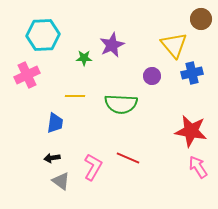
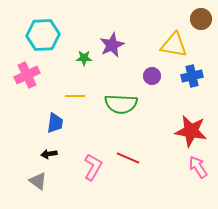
yellow triangle: rotated 40 degrees counterclockwise
blue cross: moved 3 px down
black arrow: moved 3 px left, 4 px up
gray triangle: moved 23 px left
